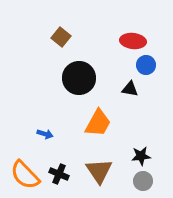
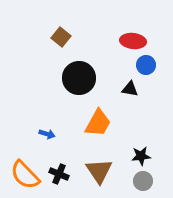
blue arrow: moved 2 px right
